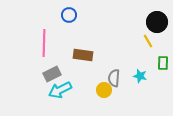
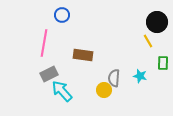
blue circle: moved 7 px left
pink line: rotated 8 degrees clockwise
gray rectangle: moved 3 px left
cyan arrow: moved 2 px right, 1 px down; rotated 75 degrees clockwise
